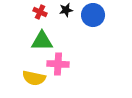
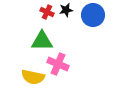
red cross: moved 7 px right
pink cross: rotated 20 degrees clockwise
yellow semicircle: moved 1 px left, 1 px up
